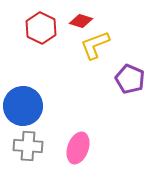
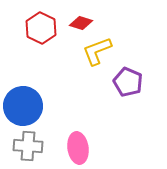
red diamond: moved 2 px down
yellow L-shape: moved 2 px right, 6 px down
purple pentagon: moved 2 px left, 3 px down
pink ellipse: rotated 28 degrees counterclockwise
